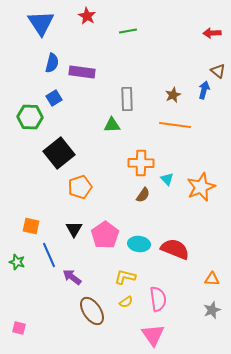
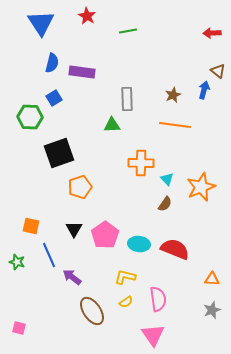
black square: rotated 20 degrees clockwise
brown semicircle: moved 22 px right, 9 px down
